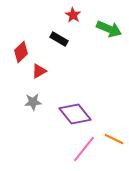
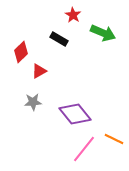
green arrow: moved 6 px left, 4 px down
